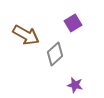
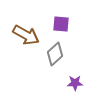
purple square: moved 12 px left, 1 px down; rotated 36 degrees clockwise
purple star: moved 2 px up; rotated 14 degrees counterclockwise
